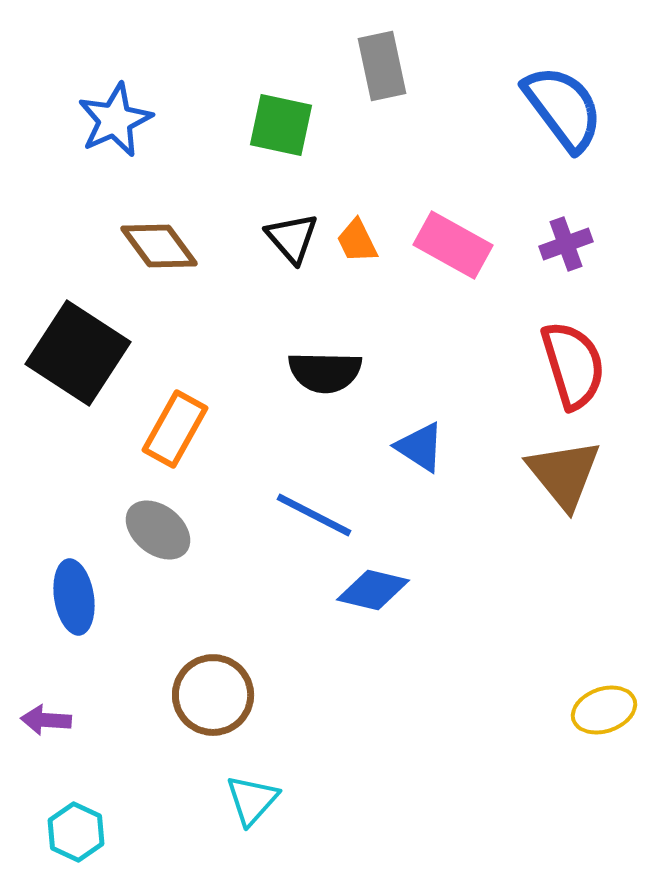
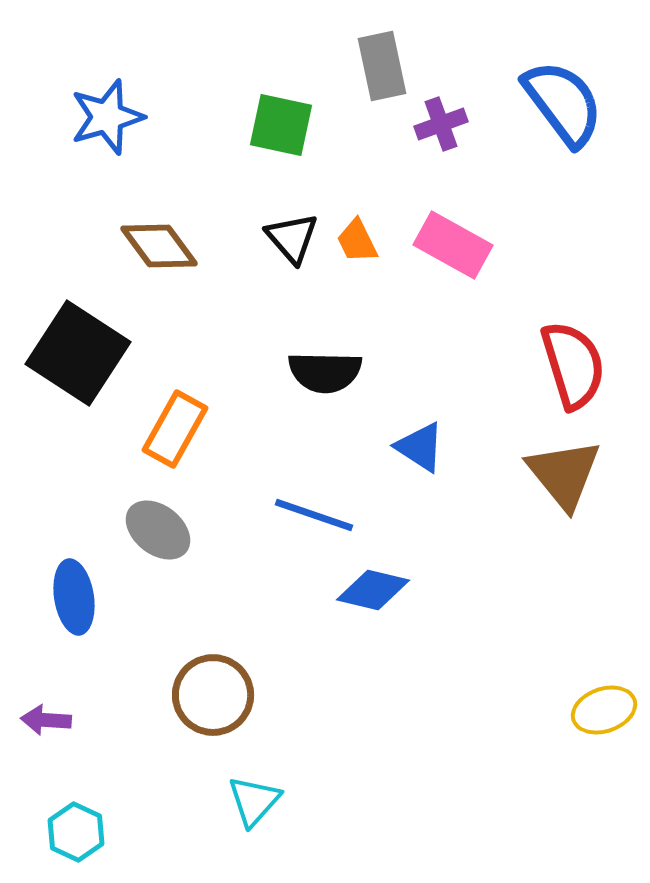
blue semicircle: moved 5 px up
blue star: moved 8 px left, 3 px up; rotated 8 degrees clockwise
purple cross: moved 125 px left, 120 px up
blue line: rotated 8 degrees counterclockwise
cyan triangle: moved 2 px right, 1 px down
